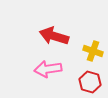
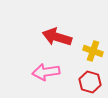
red arrow: moved 3 px right, 1 px down
pink arrow: moved 2 px left, 3 px down
